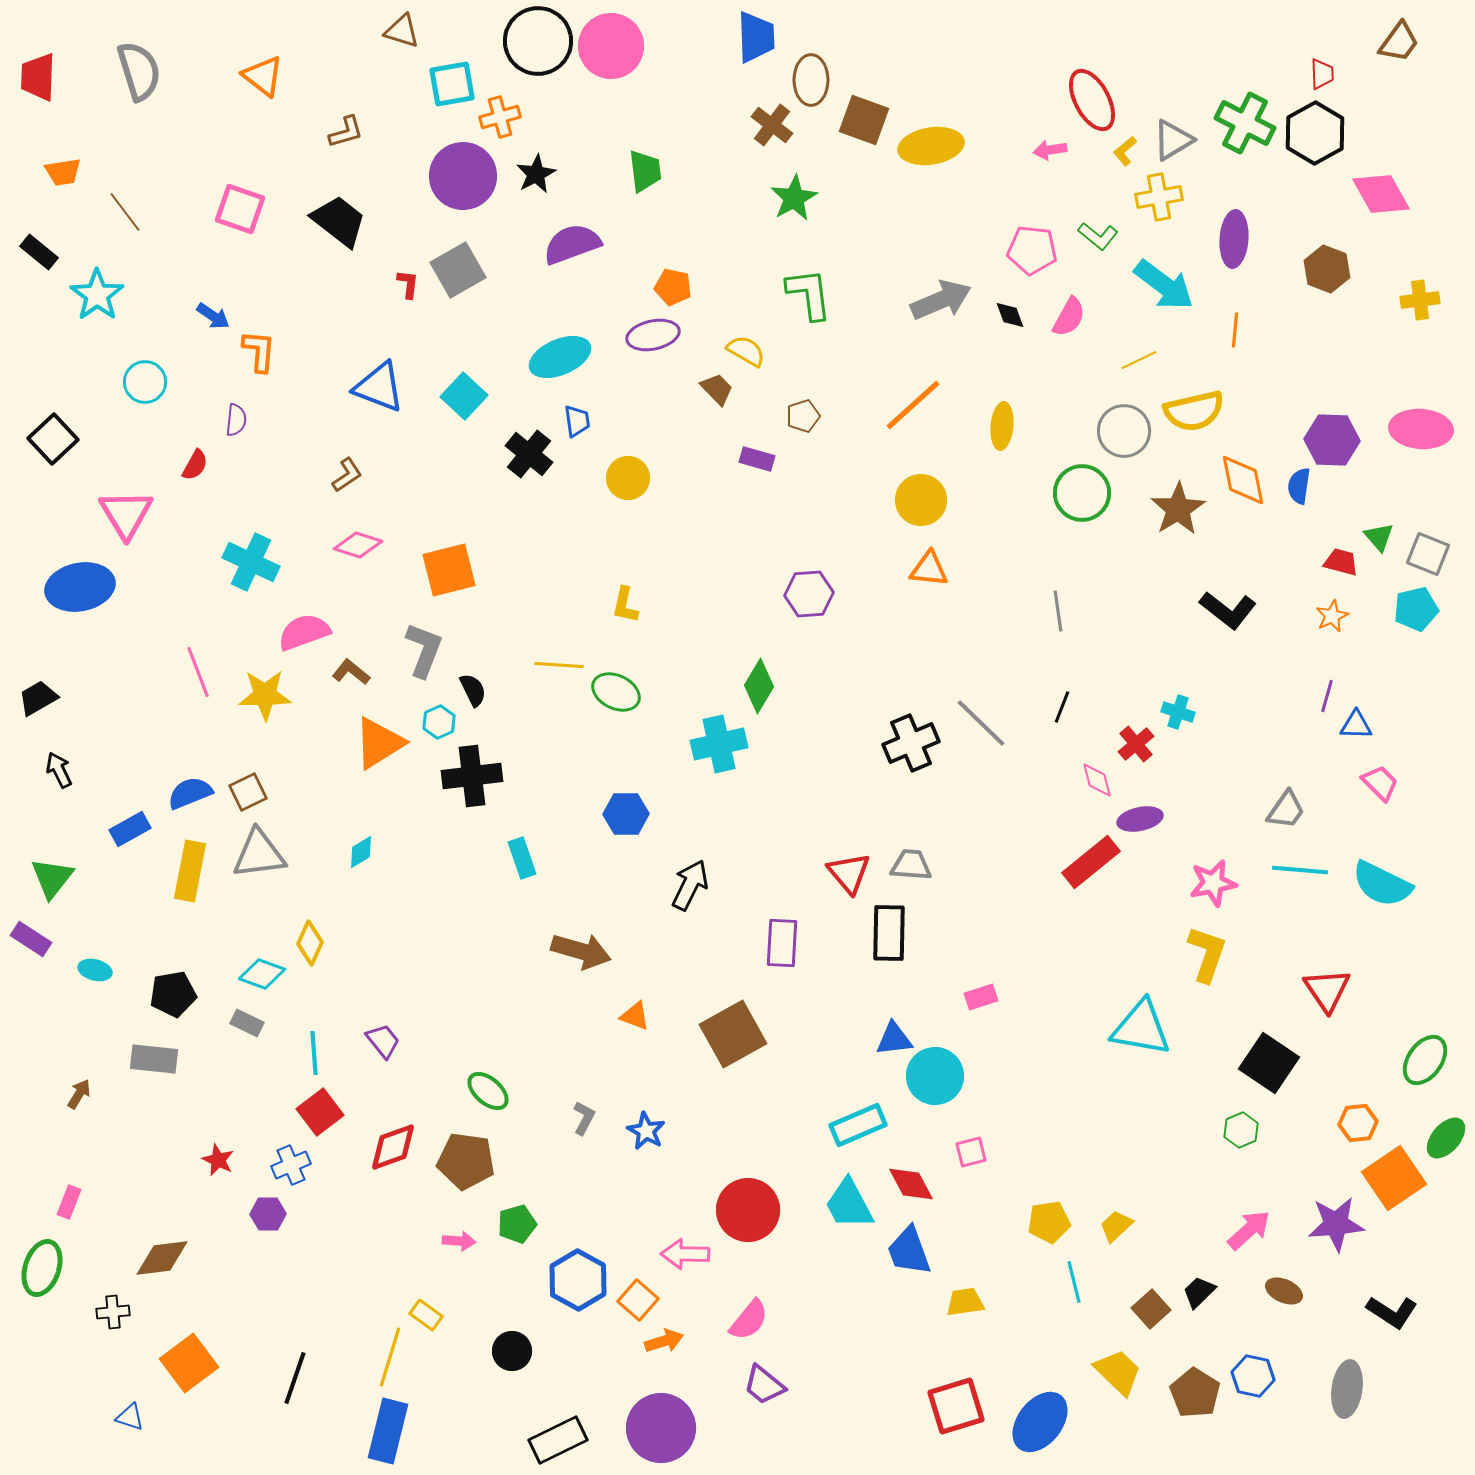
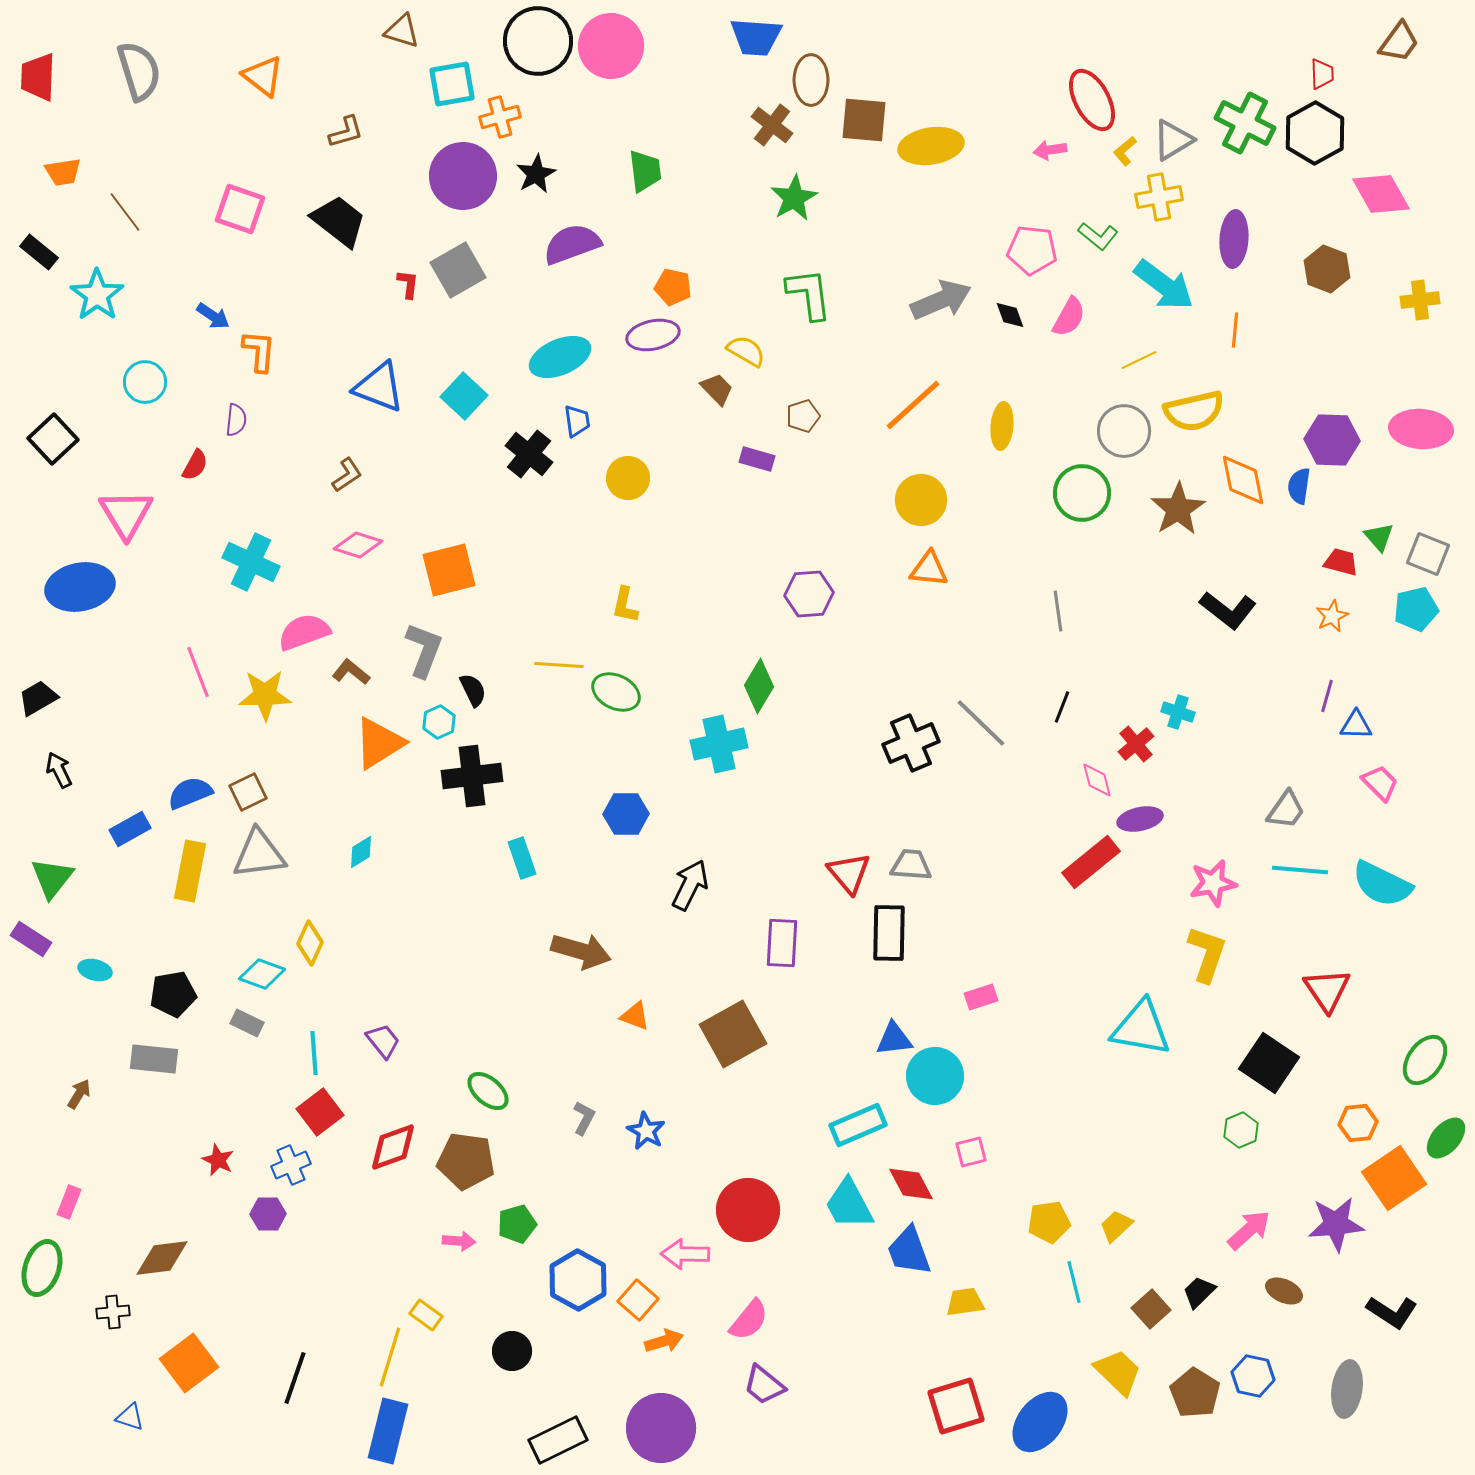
blue trapezoid at (756, 37): rotated 96 degrees clockwise
brown square at (864, 120): rotated 15 degrees counterclockwise
